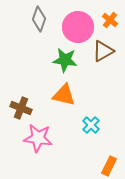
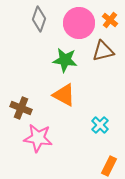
pink circle: moved 1 px right, 4 px up
brown triangle: rotated 15 degrees clockwise
orange triangle: rotated 15 degrees clockwise
cyan cross: moved 9 px right
